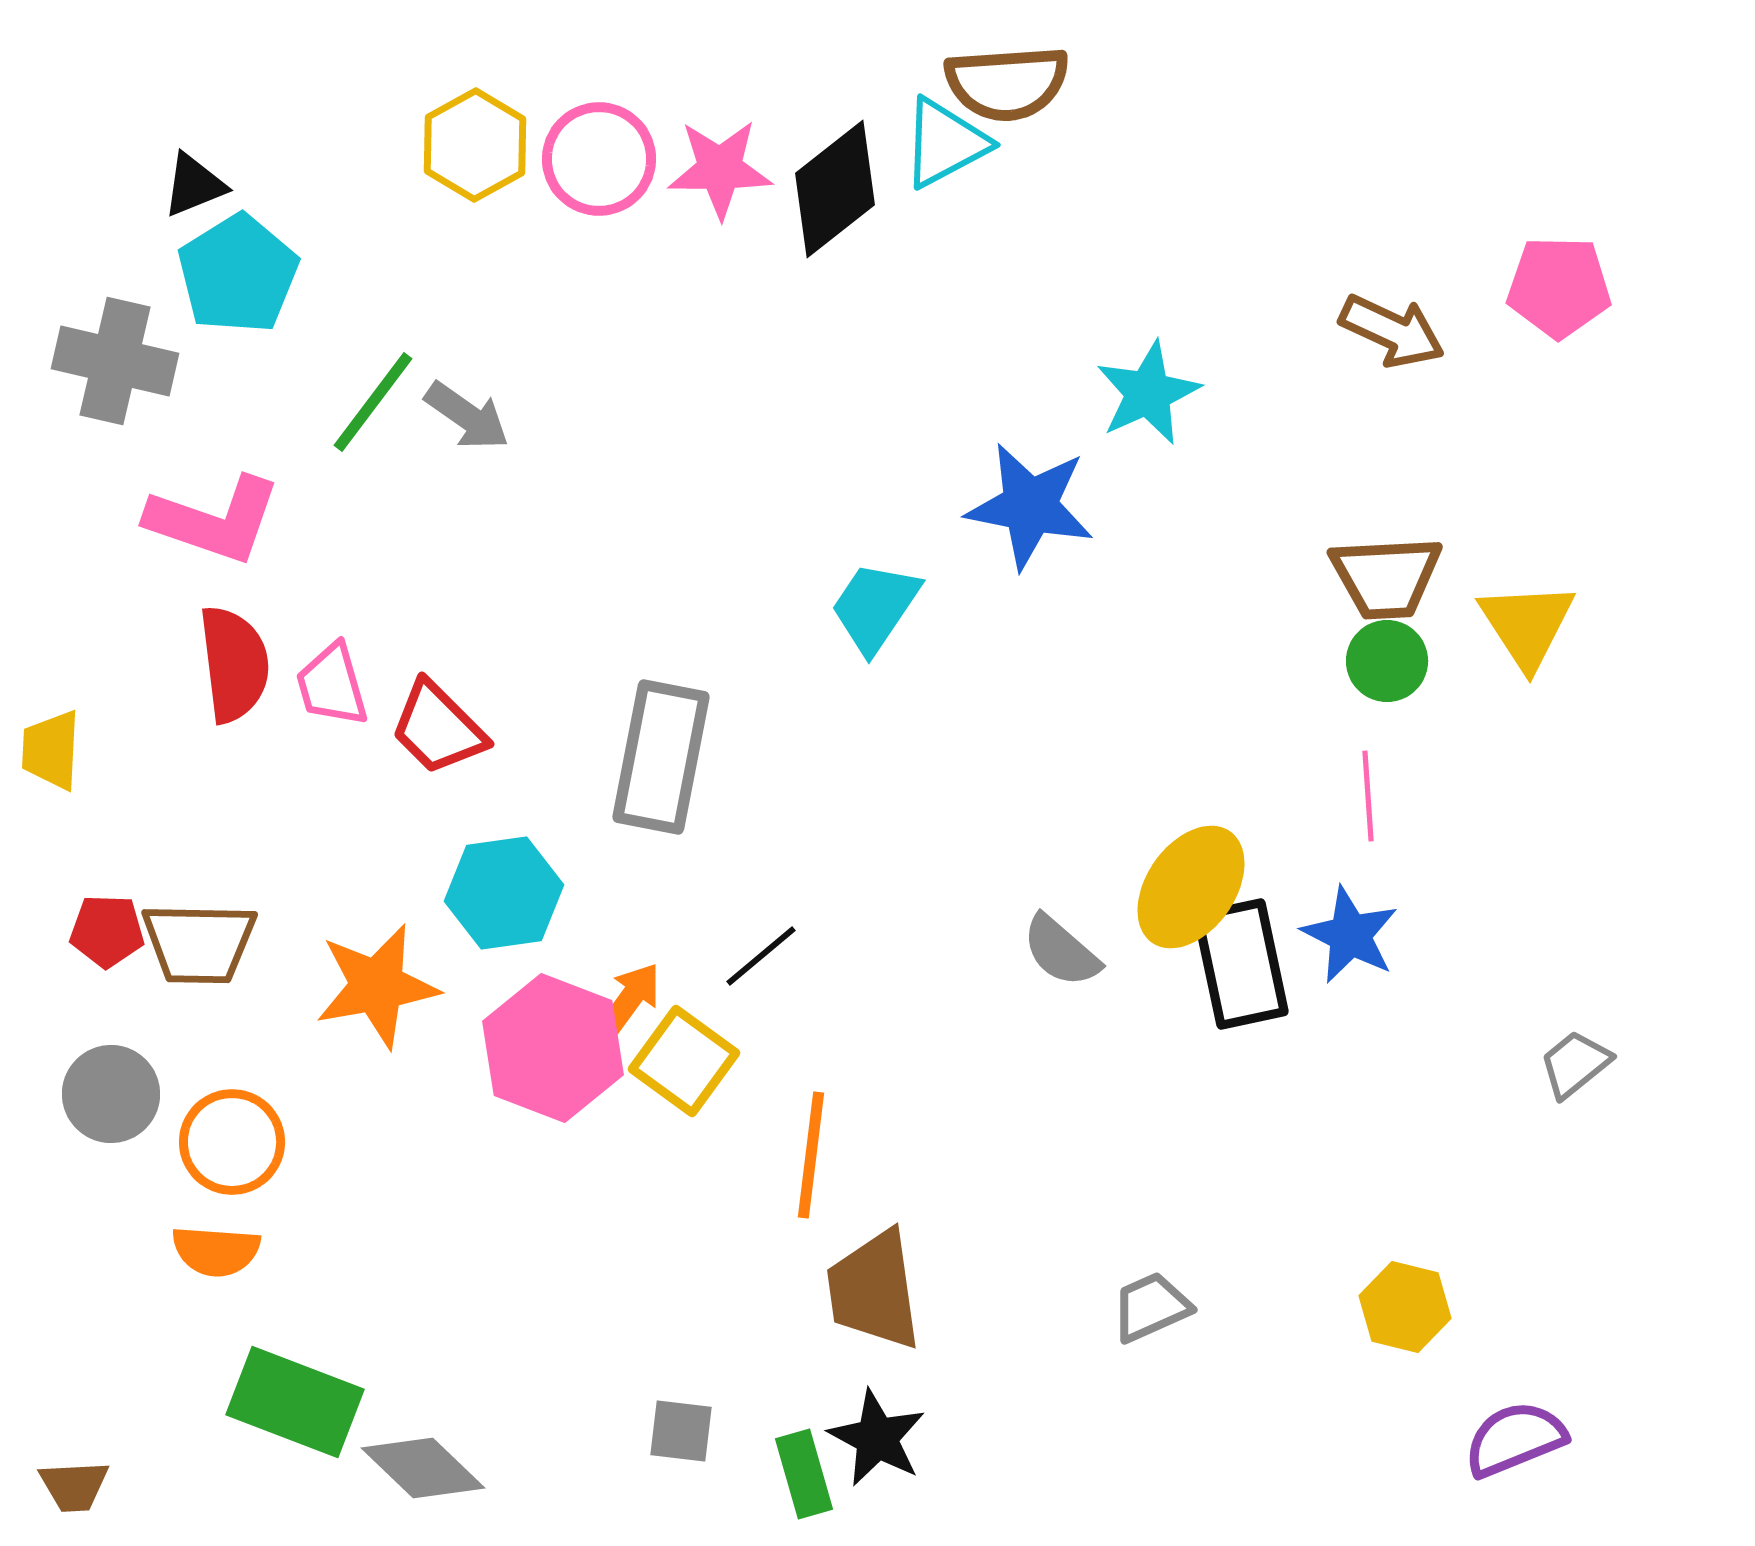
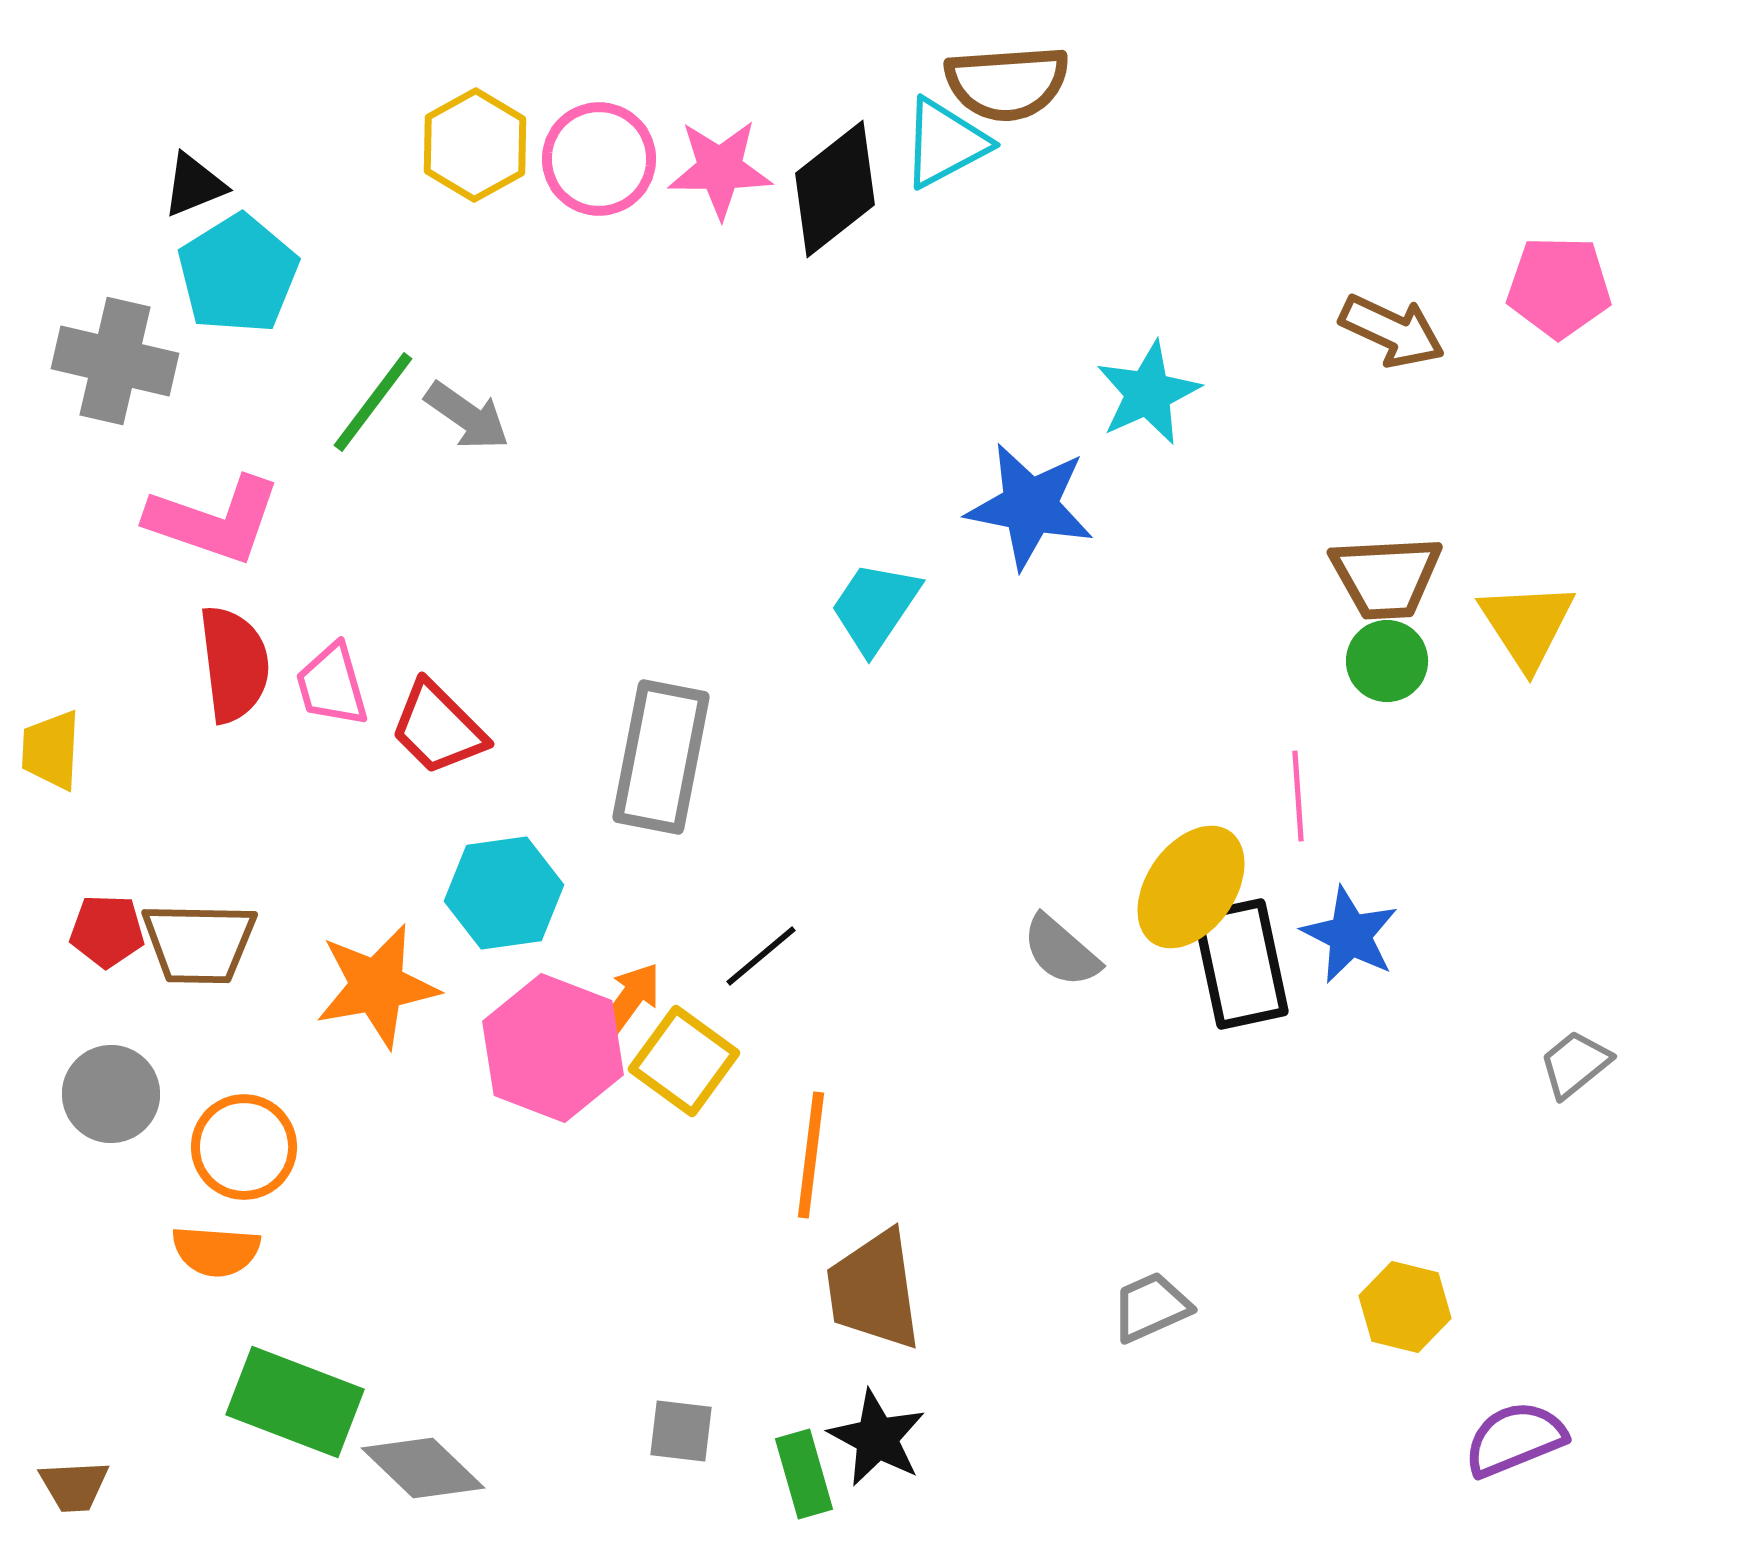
pink line at (1368, 796): moved 70 px left
orange circle at (232, 1142): moved 12 px right, 5 px down
